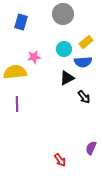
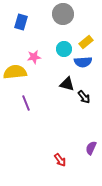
black triangle: moved 6 px down; rotated 42 degrees clockwise
purple line: moved 9 px right, 1 px up; rotated 21 degrees counterclockwise
